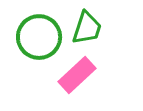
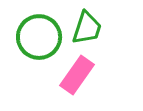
pink rectangle: rotated 12 degrees counterclockwise
